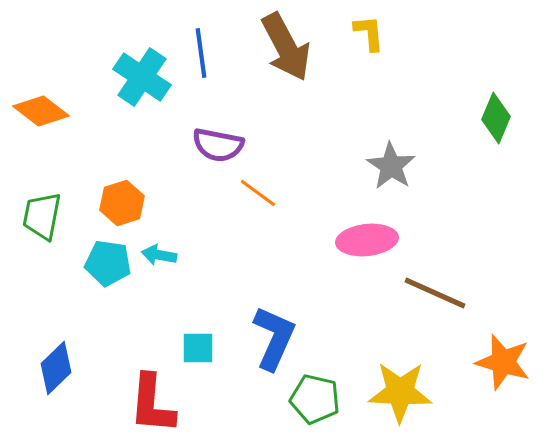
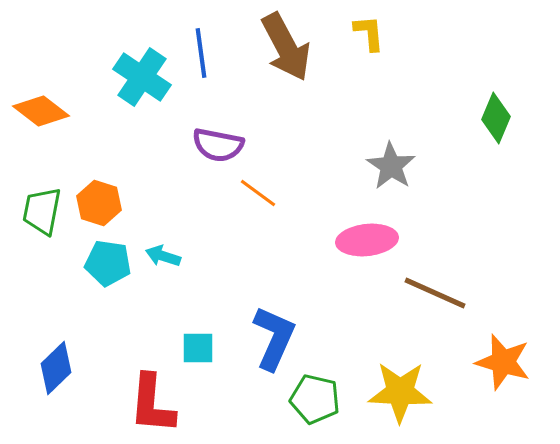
orange hexagon: moved 23 px left; rotated 24 degrees counterclockwise
green trapezoid: moved 5 px up
cyan arrow: moved 4 px right, 1 px down; rotated 8 degrees clockwise
